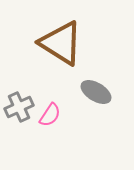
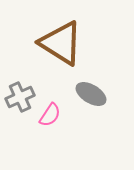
gray ellipse: moved 5 px left, 2 px down
gray cross: moved 1 px right, 10 px up
